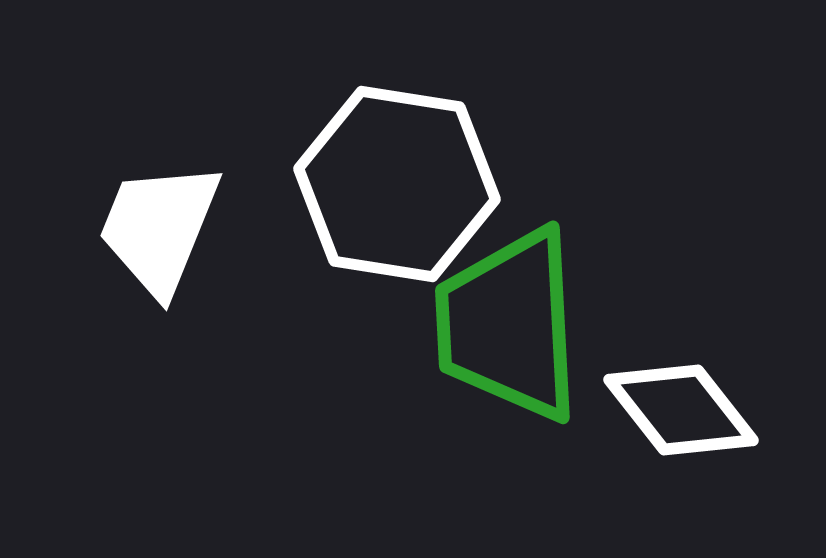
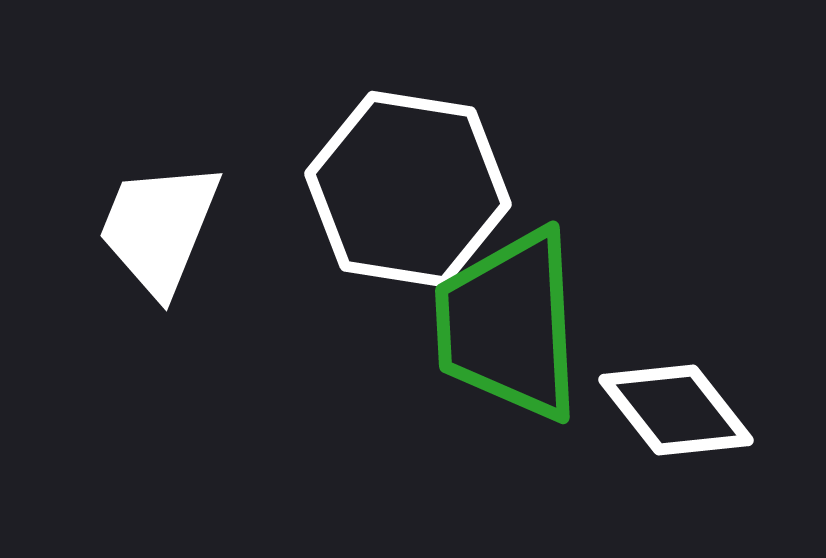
white hexagon: moved 11 px right, 5 px down
white diamond: moved 5 px left
